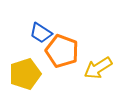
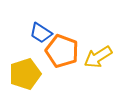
yellow arrow: moved 11 px up
